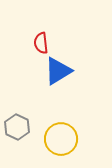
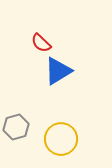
red semicircle: rotated 40 degrees counterclockwise
gray hexagon: moved 1 px left; rotated 20 degrees clockwise
